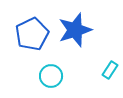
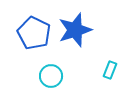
blue pentagon: moved 2 px right, 1 px up; rotated 20 degrees counterclockwise
cyan rectangle: rotated 12 degrees counterclockwise
